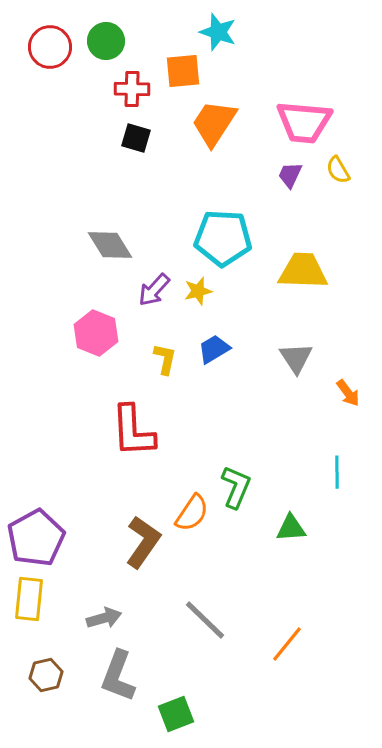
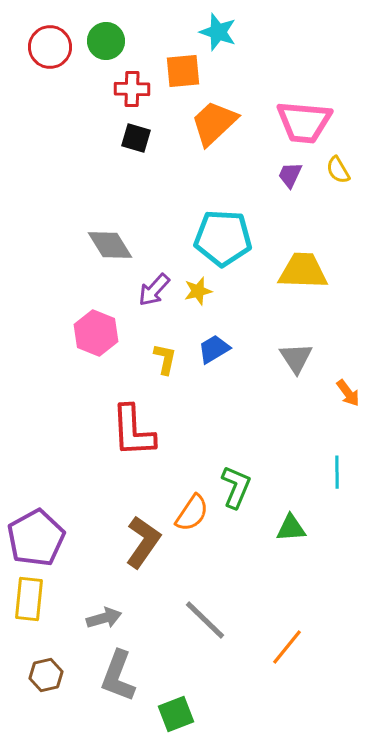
orange trapezoid: rotated 14 degrees clockwise
orange line: moved 3 px down
